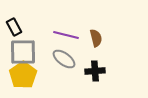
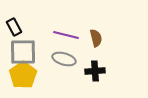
gray ellipse: rotated 20 degrees counterclockwise
